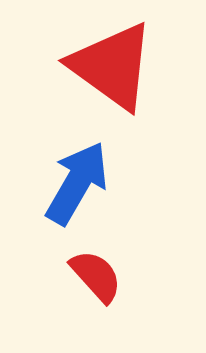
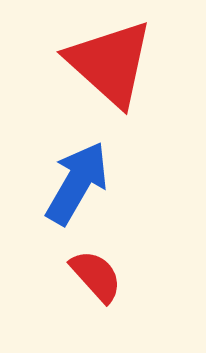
red triangle: moved 2 px left, 3 px up; rotated 6 degrees clockwise
